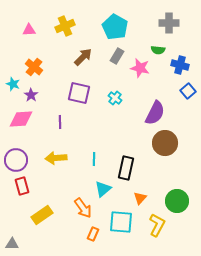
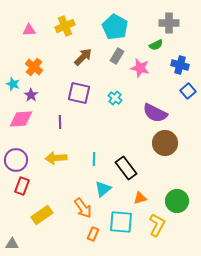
green semicircle: moved 2 px left, 5 px up; rotated 32 degrees counterclockwise
purple semicircle: rotated 90 degrees clockwise
black rectangle: rotated 50 degrees counterclockwise
red rectangle: rotated 36 degrees clockwise
orange triangle: rotated 32 degrees clockwise
